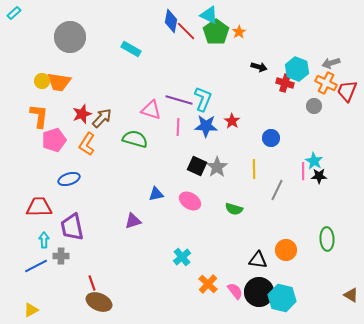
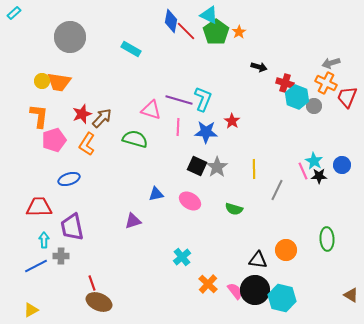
cyan hexagon at (297, 69): moved 28 px down
red trapezoid at (347, 91): moved 6 px down
blue star at (206, 126): moved 6 px down
blue circle at (271, 138): moved 71 px right, 27 px down
pink line at (303, 171): rotated 24 degrees counterclockwise
black circle at (259, 292): moved 4 px left, 2 px up
